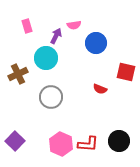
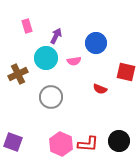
pink semicircle: moved 36 px down
purple square: moved 2 px left, 1 px down; rotated 24 degrees counterclockwise
